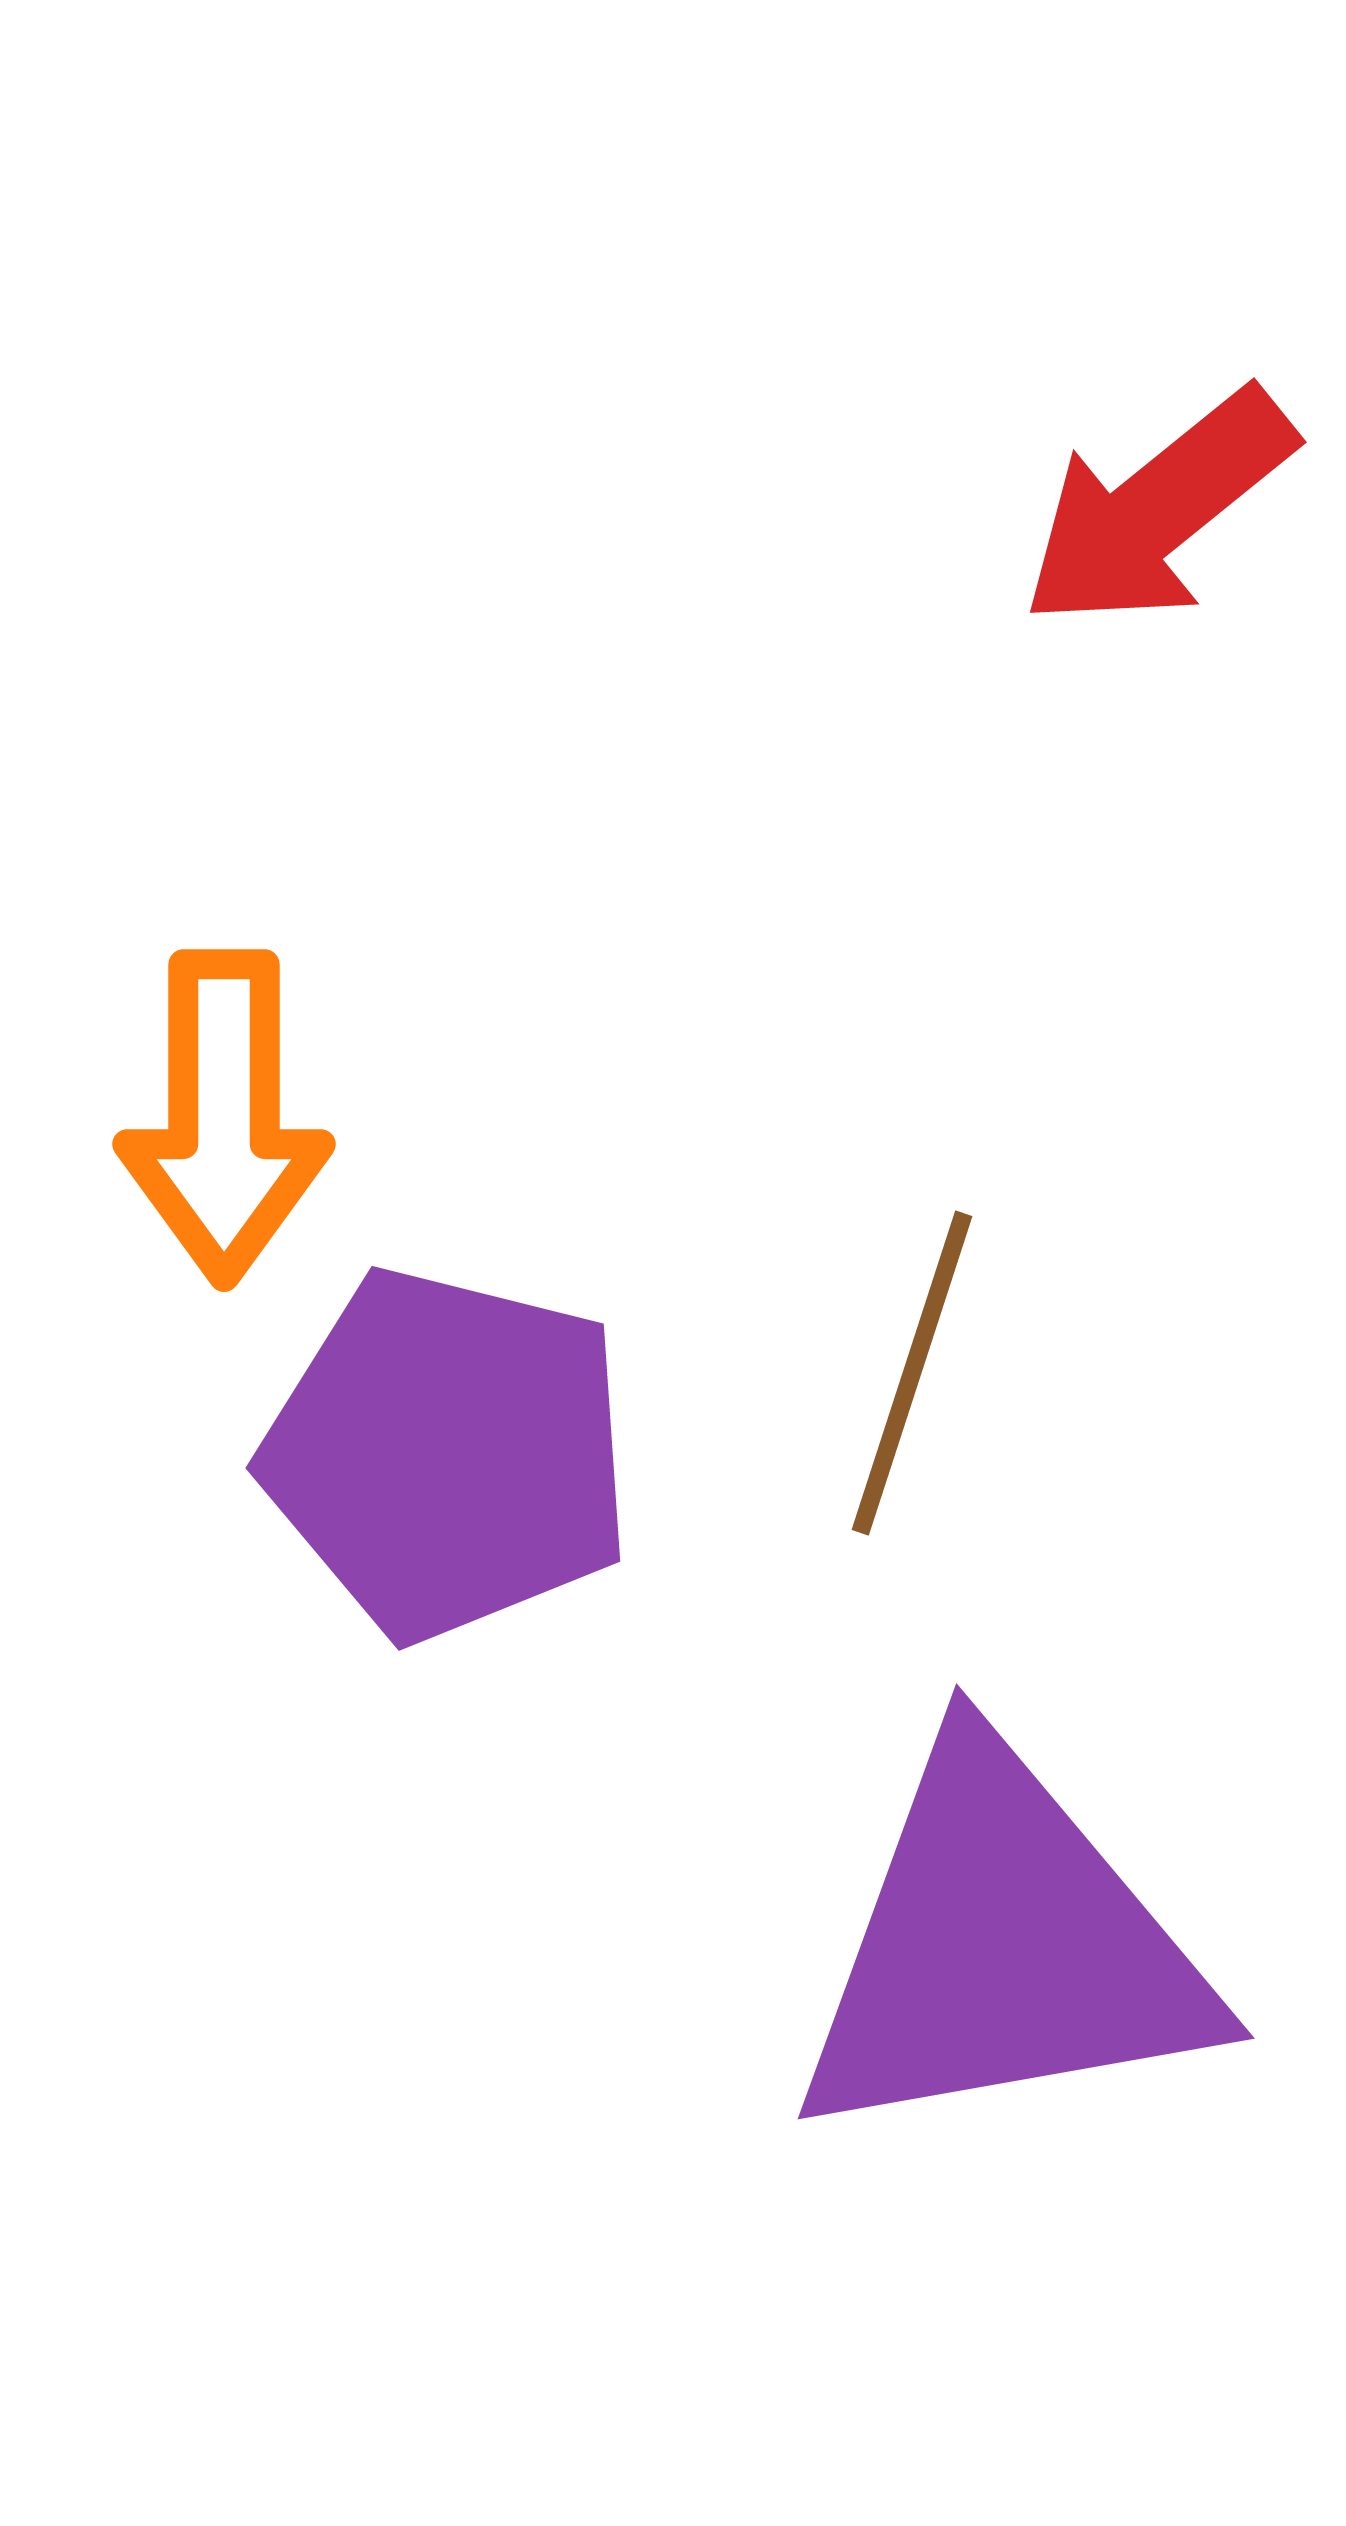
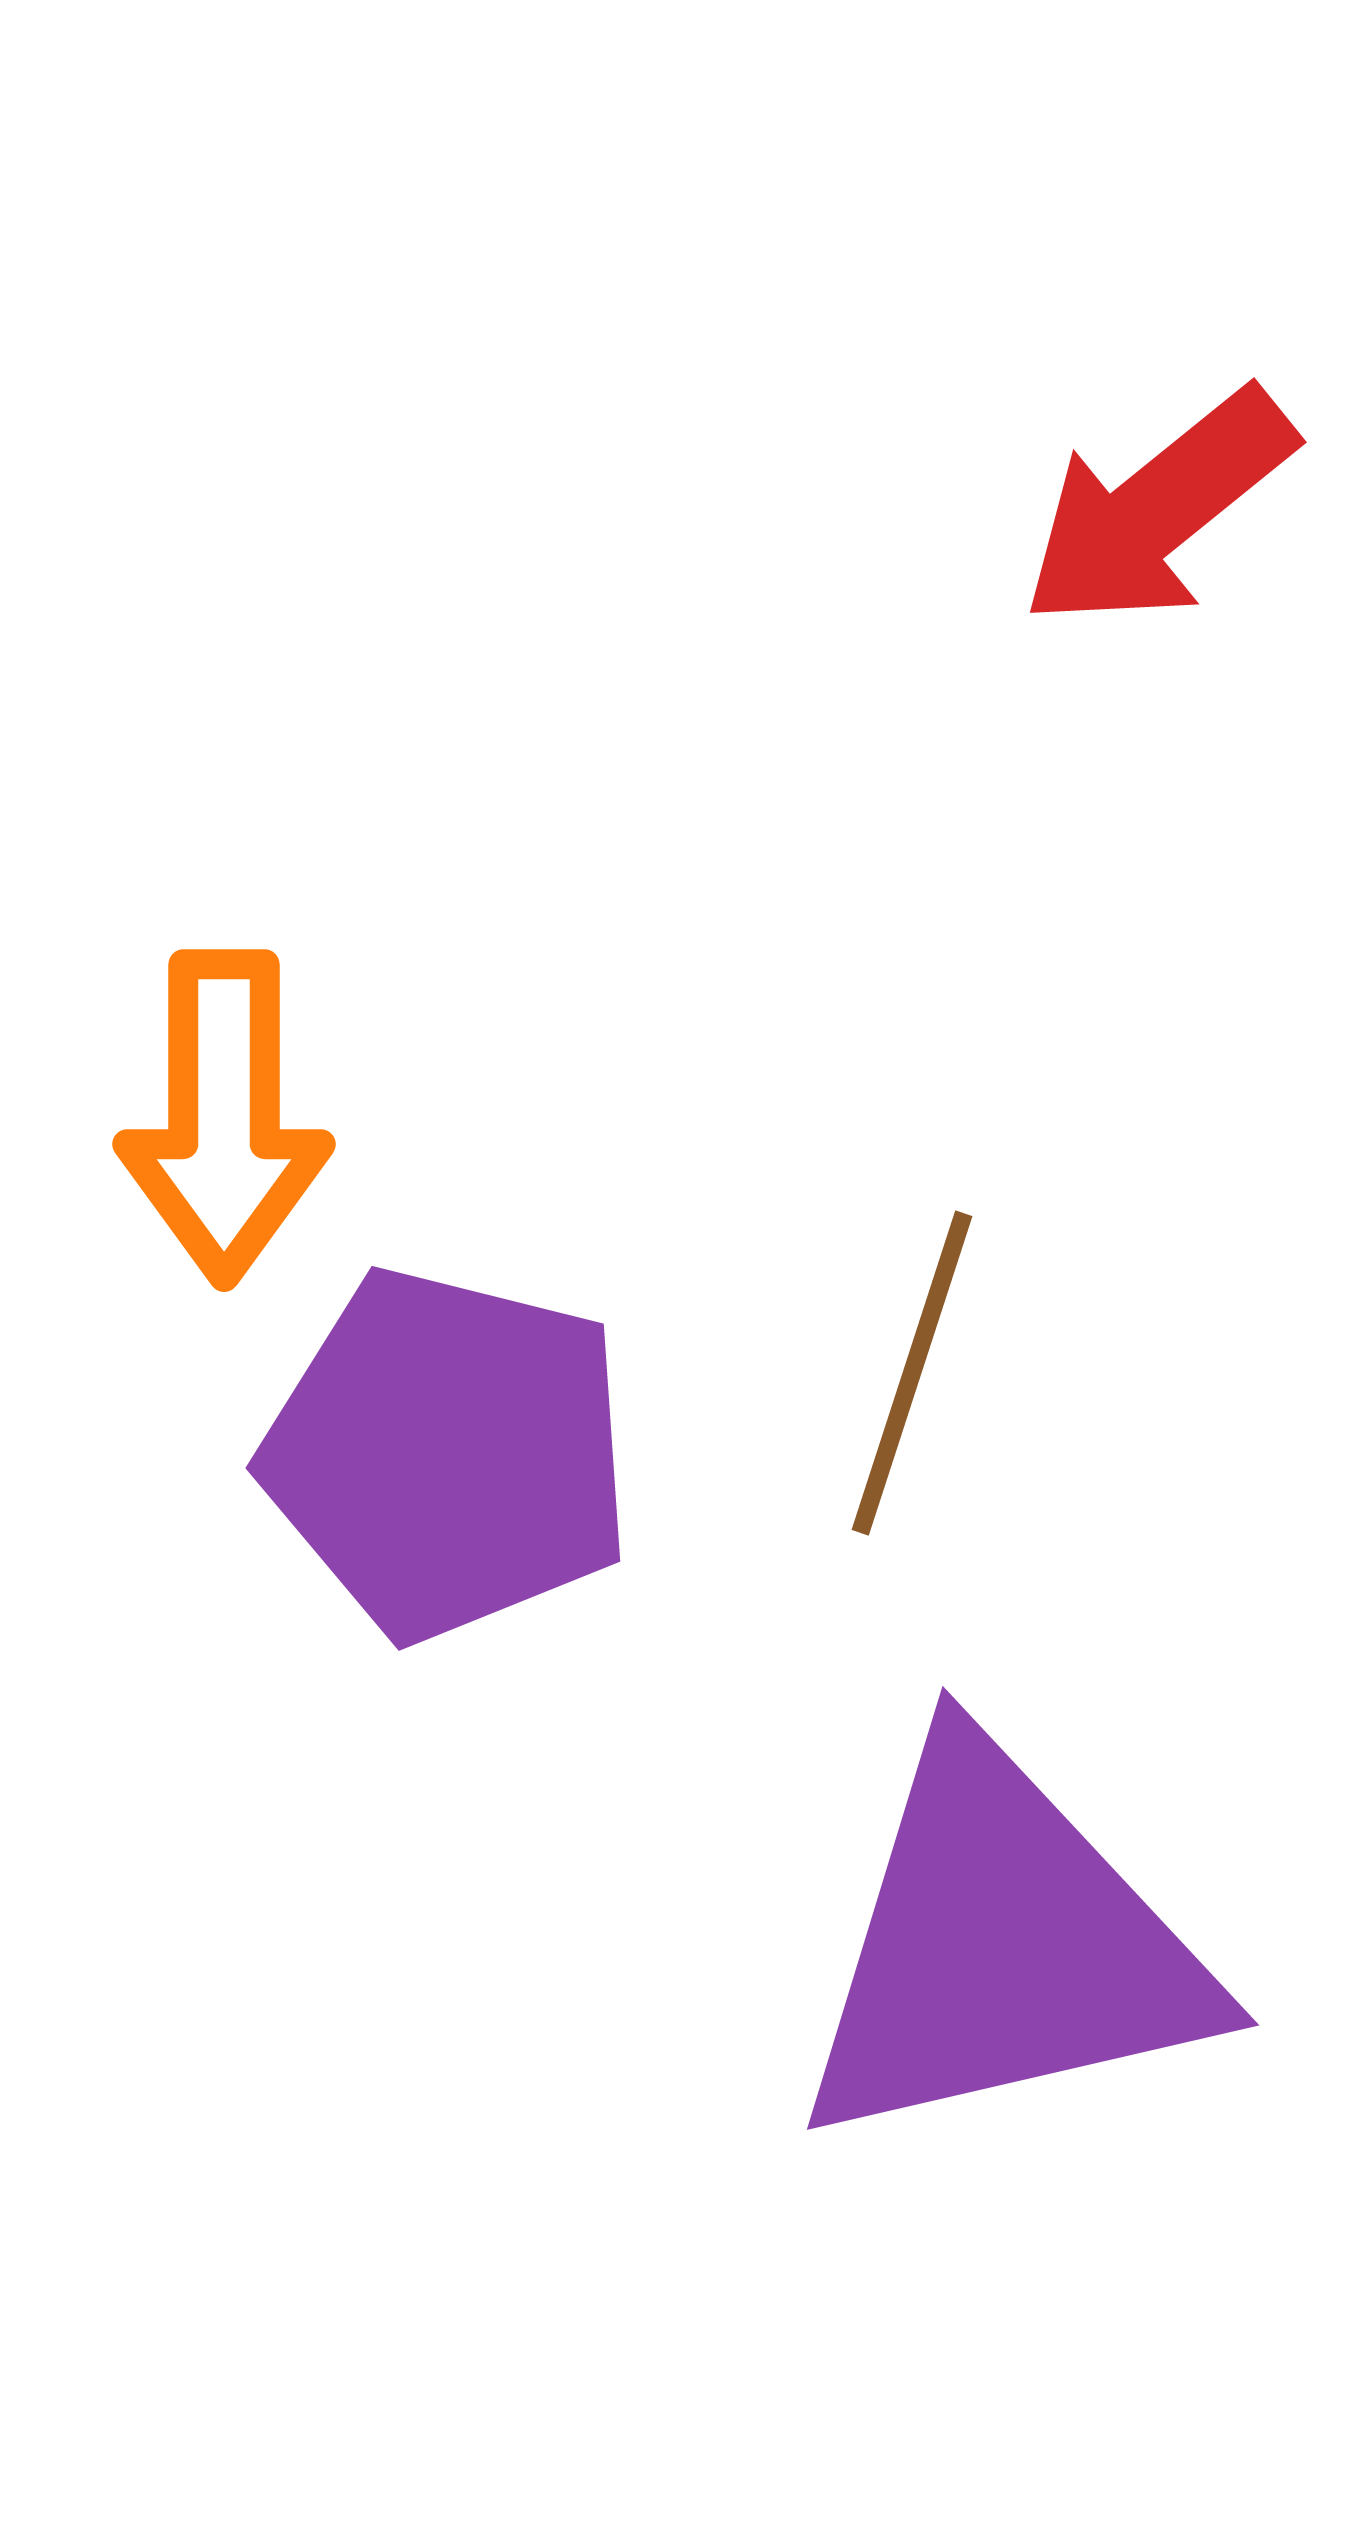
purple triangle: rotated 3 degrees counterclockwise
